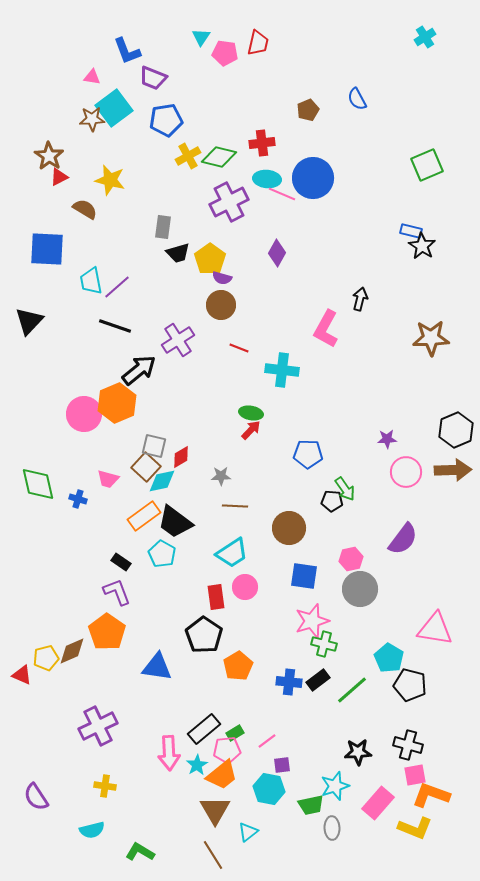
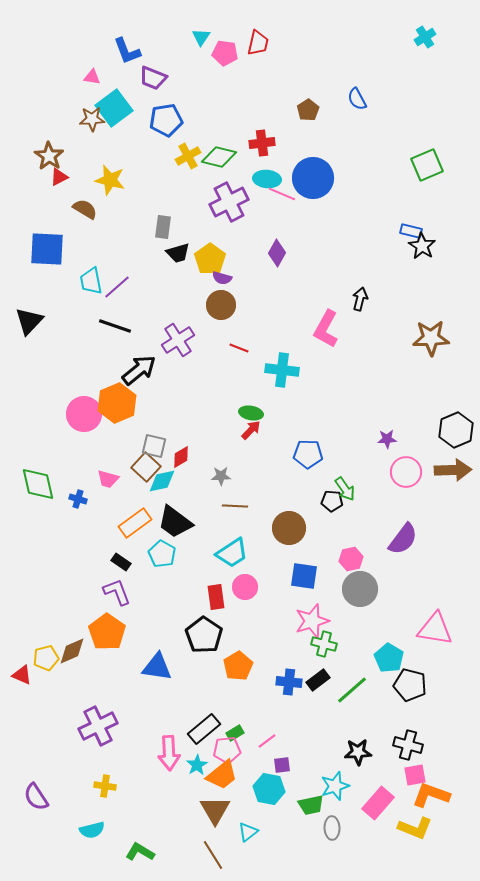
brown pentagon at (308, 110): rotated 10 degrees counterclockwise
orange rectangle at (144, 516): moved 9 px left, 7 px down
